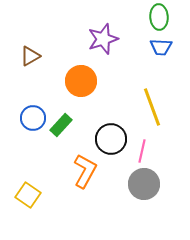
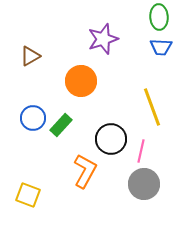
pink line: moved 1 px left
yellow square: rotated 15 degrees counterclockwise
